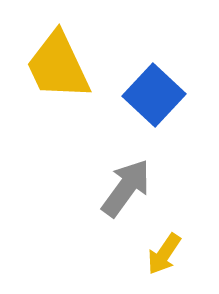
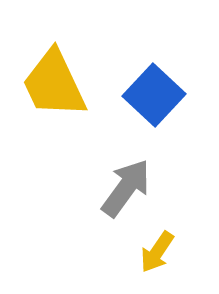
yellow trapezoid: moved 4 px left, 18 px down
yellow arrow: moved 7 px left, 2 px up
